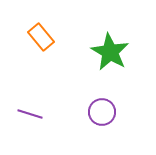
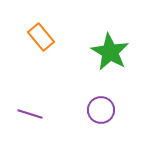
purple circle: moved 1 px left, 2 px up
